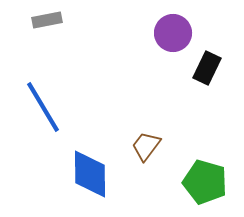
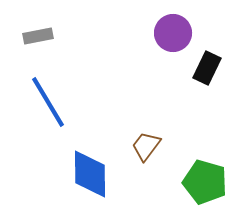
gray rectangle: moved 9 px left, 16 px down
blue line: moved 5 px right, 5 px up
